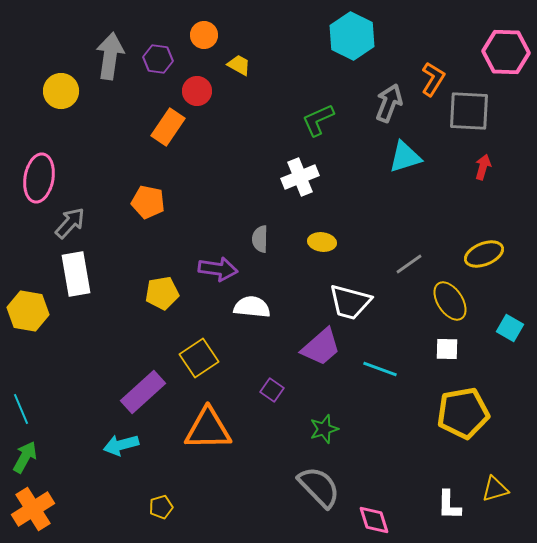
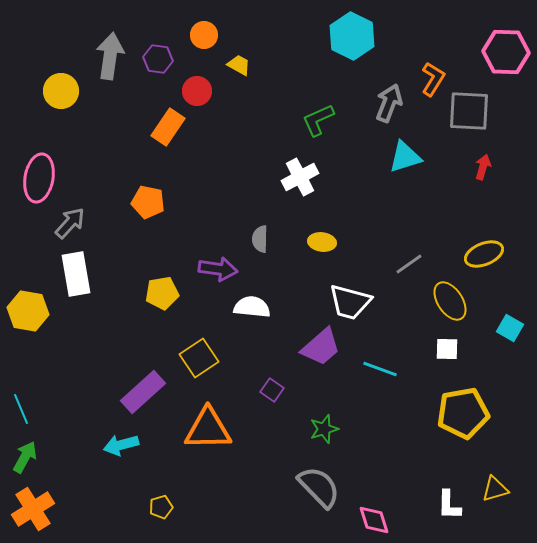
white cross at (300, 177): rotated 6 degrees counterclockwise
